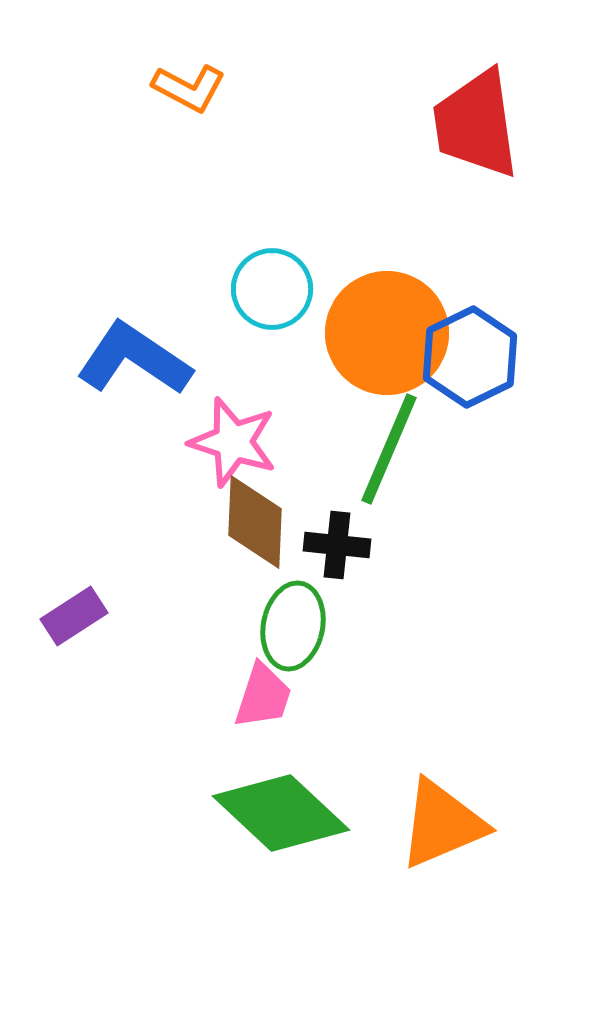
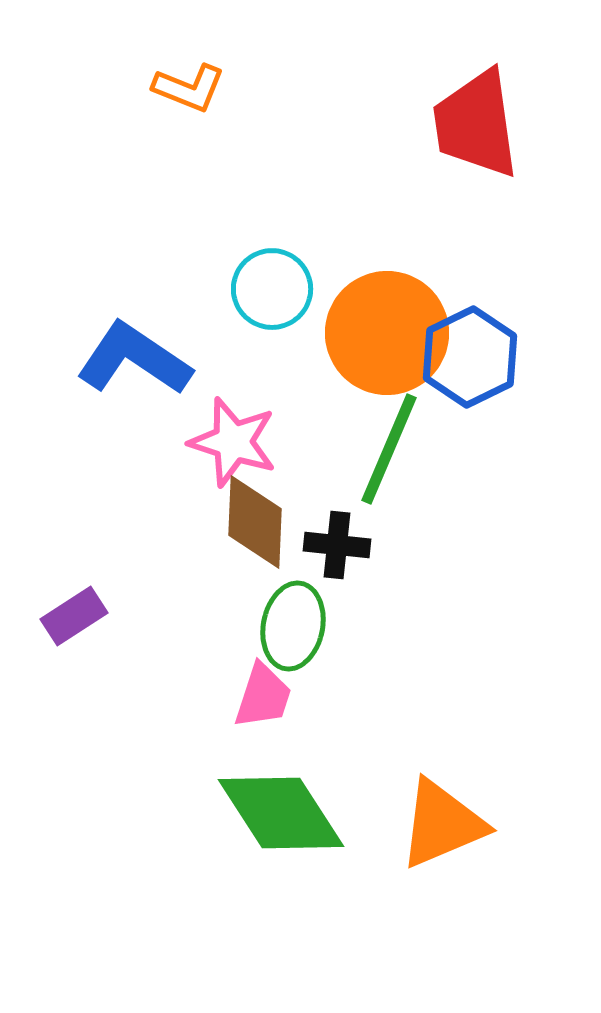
orange L-shape: rotated 6 degrees counterclockwise
green diamond: rotated 14 degrees clockwise
